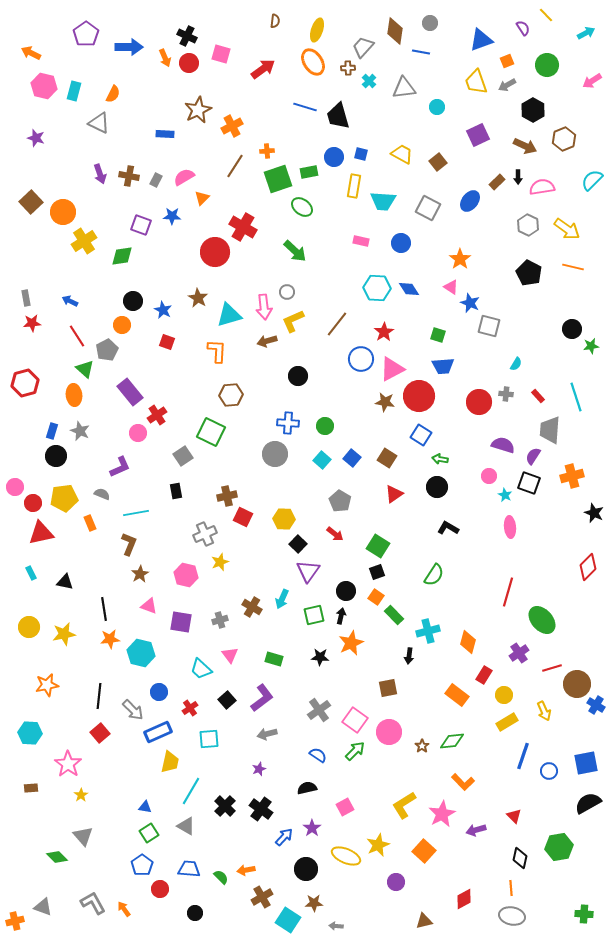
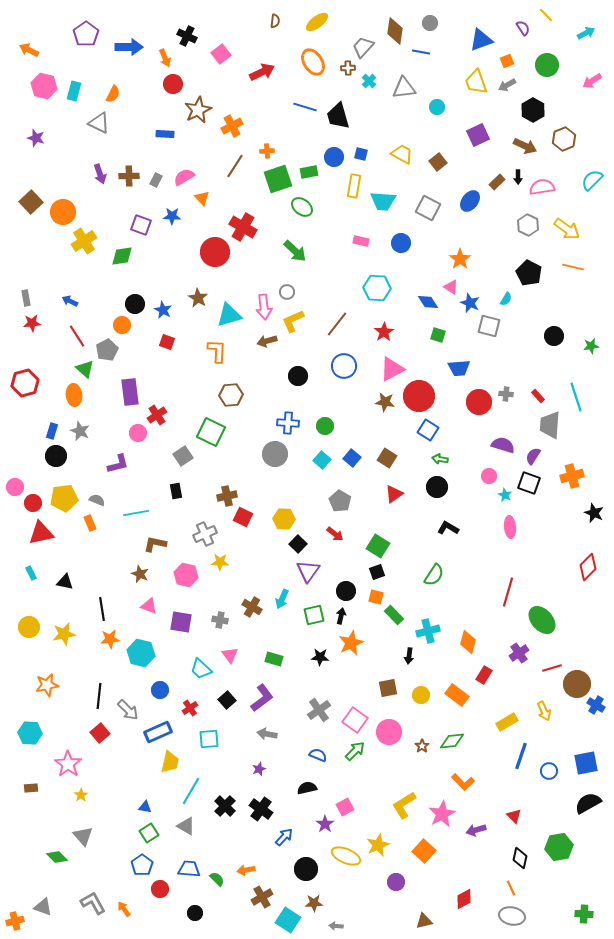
yellow ellipse at (317, 30): moved 8 px up; rotated 35 degrees clockwise
orange arrow at (31, 53): moved 2 px left, 3 px up
pink square at (221, 54): rotated 36 degrees clockwise
red circle at (189, 63): moved 16 px left, 21 px down
red arrow at (263, 69): moved 1 px left, 3 px down; rotated 10 degrees clockwise
brown cross at (129, 176): rotated 12 degrees counterclockwise
orange triangle at (202, 198): rotated 28 degrees counterclockwise
blue diamond at (409, 289): moved 19 px right, 13 px down
black circle at (133, 301): moved 2 px right, 3 px down
black circle at (572, 329): moved 18 px left, 7 px down
blue circle at (361, 359): moved 17 px left, 7 px down
cyan semicircle at (516, 364): moved 10 px left, 65 px up
blue trapezoid at (443, 366): moved 16 px right, 2 px down
purple rectangle at (130, 392): rotated 32 degrees clockwise
gray trapezoid at (550, 430): moved 5 px up
blue square at (421, 435): moved 7 px right, 5 px up
purple L-shape at (120, 467): moved 2 px left, 3 px up; rotated 10 degrees clockwise
gray semicircle at (102, 494): moved 5 px left, 6 px down
brown L-shape at (129, 544): moved 26 px right; rotated 100 degrees counterclockwise
yellow star at (220, 562): rotated 24 degrees clockwise
brown star at (140, 574): rotated 18 degrees counterclockwise
orange square at (376, 597): rotated 21 degrees counterclockwise
black line at (104, 609): moved 2 px left
gray cross at (220, 620): rotated 28 degrees clockwise
blue circle at (159, 692): moved 1 px right, 2 px up
yellow circle at (504, 695): moved 83 px left
gray arrow at (133, 710): moved 5 px left
gray arrow at (267, 734): rotated 24 degrees clockwise
blue semicircle at (318, 755): rotated 12 degrees counterclockwise
blue line at (523, 756): moved 2 px left
purple star at (312, 828): moved 13 px right, 4 px up
green semicircle at (221, 877): moved 4 px left, 2 px down
orange line at (511, 888): rotated 21 degrees counterclockwise
